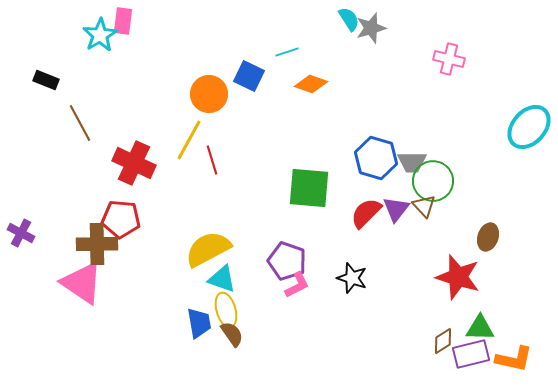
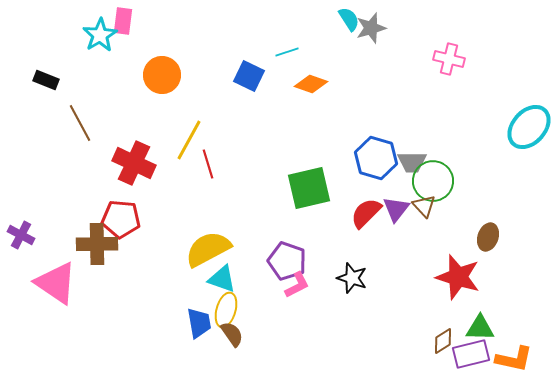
orange circle: moved 47 px left, 19 px up
red line: moved 4 px left, 4 px down
green square: rotated 18 degrees counterclockwise
purple cross: moved 2 px down
pink triangle: moved 26 px left
yellow ellipse: rotated 32 degrees clockwise
